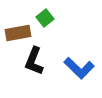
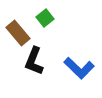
brown rectangle: rotated 60 degrees clockwise
